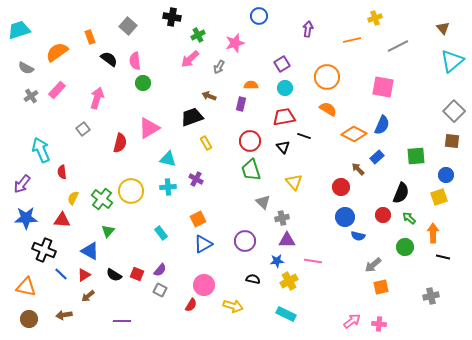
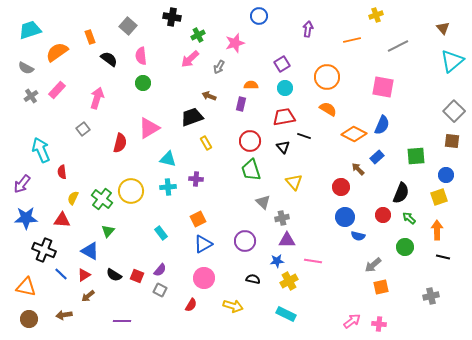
yellow cross at (375, 18): moved 1 px right, 3 px up
cyan trapezoid at (19, 30): moved 11 px right
pink semicircle at (135, 61): moved 6 px right, 5 px up
purple cross at (196, 179): rotated 24 degrees counterclockwise
orange arrow at (433, 233): moved 4 px right, 3 px up
red square at (137, 274): moved 2 px down
pink circle at (204, 285): moved 7 px up
